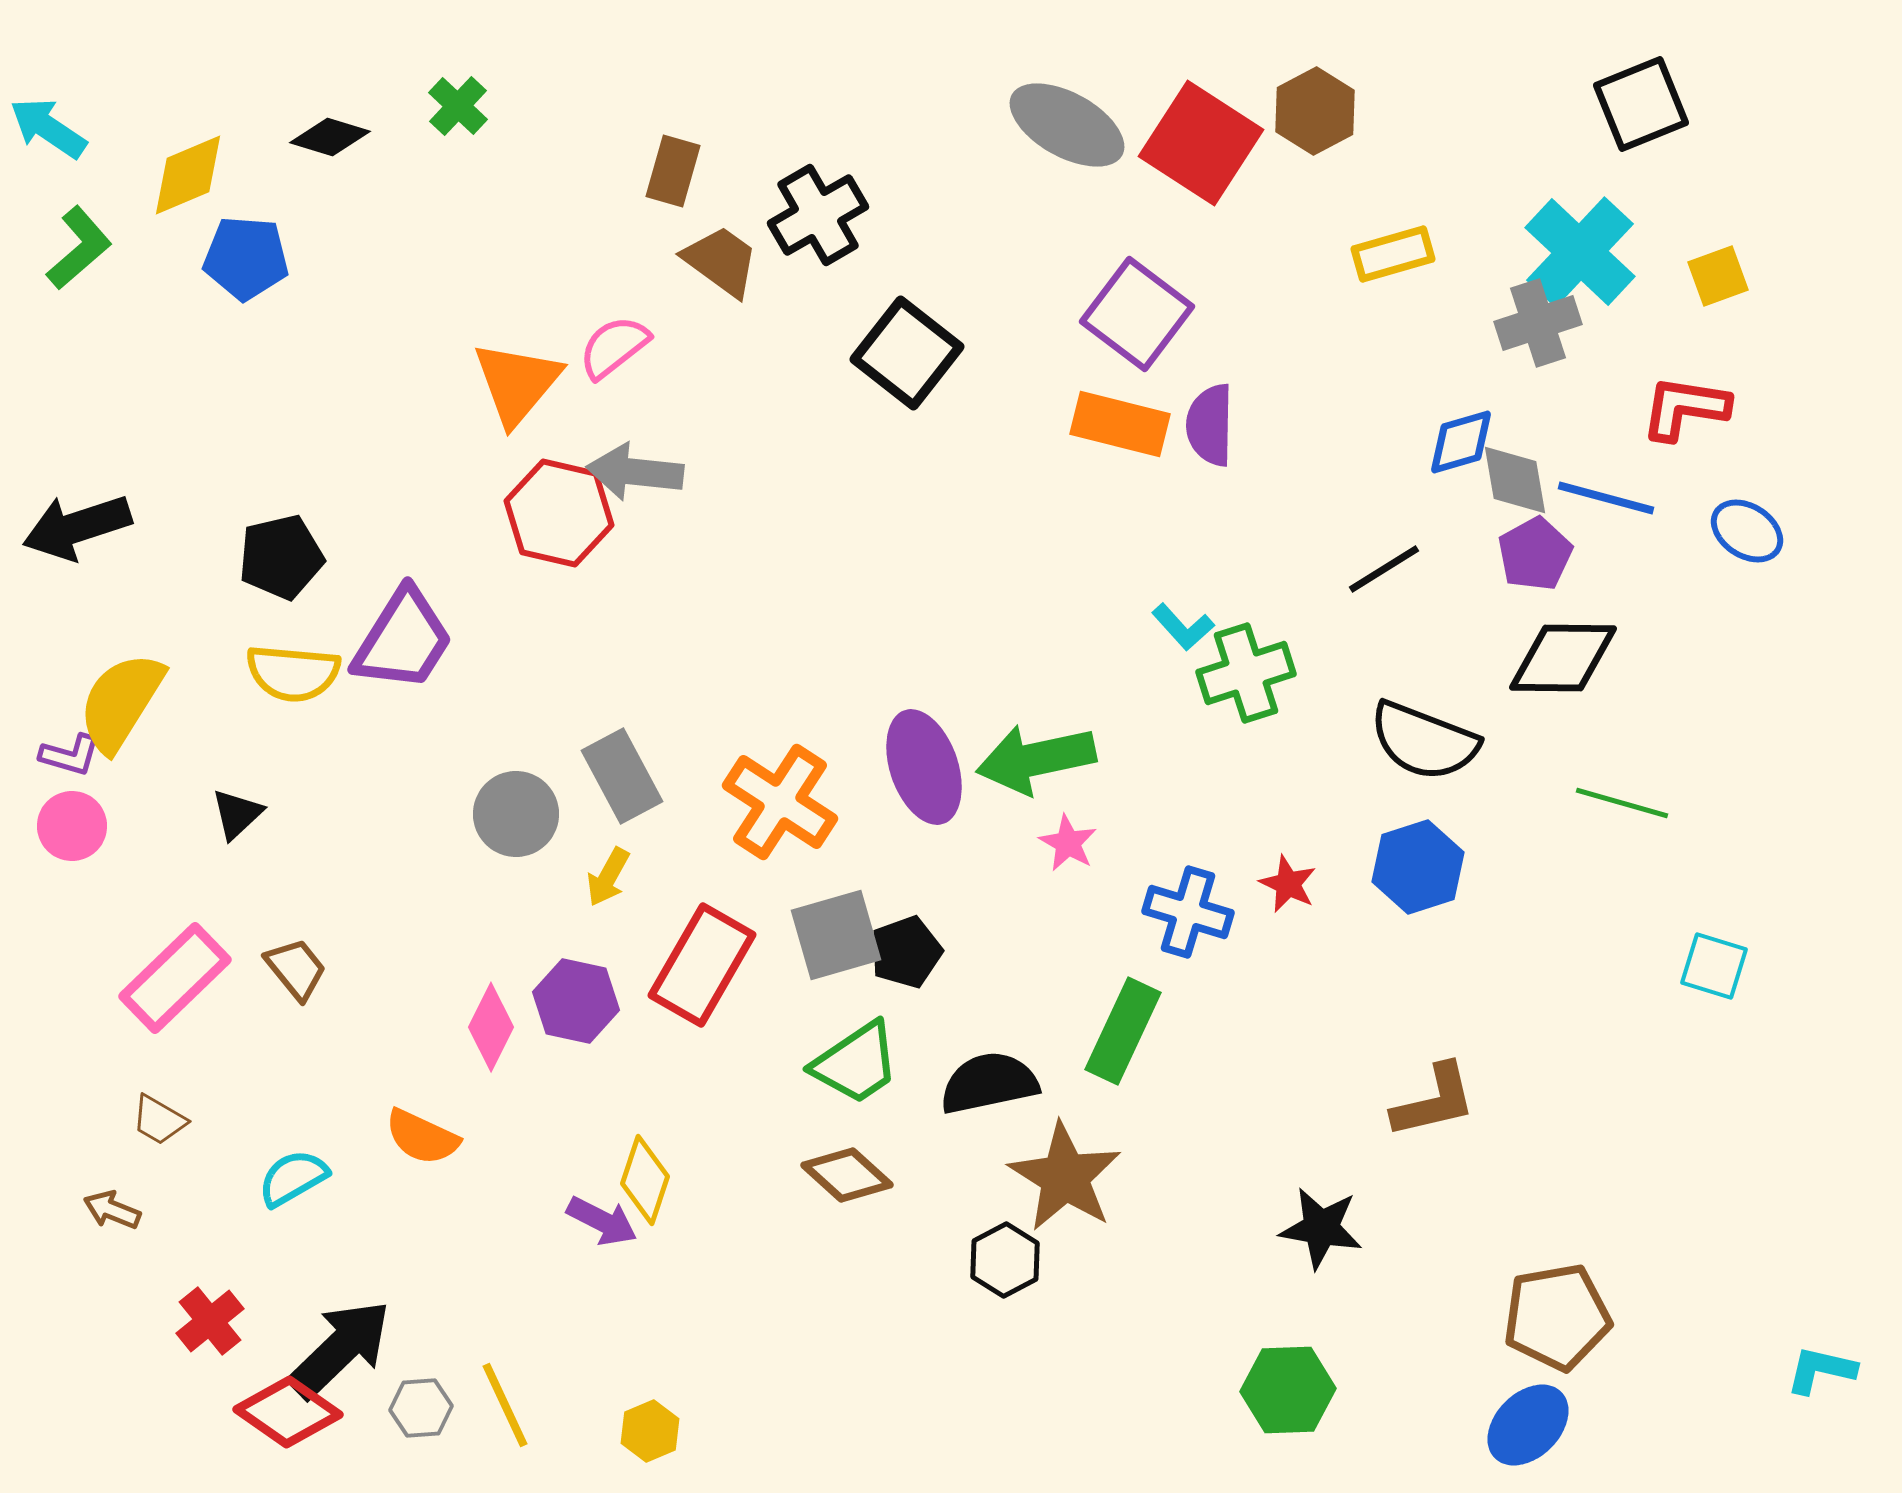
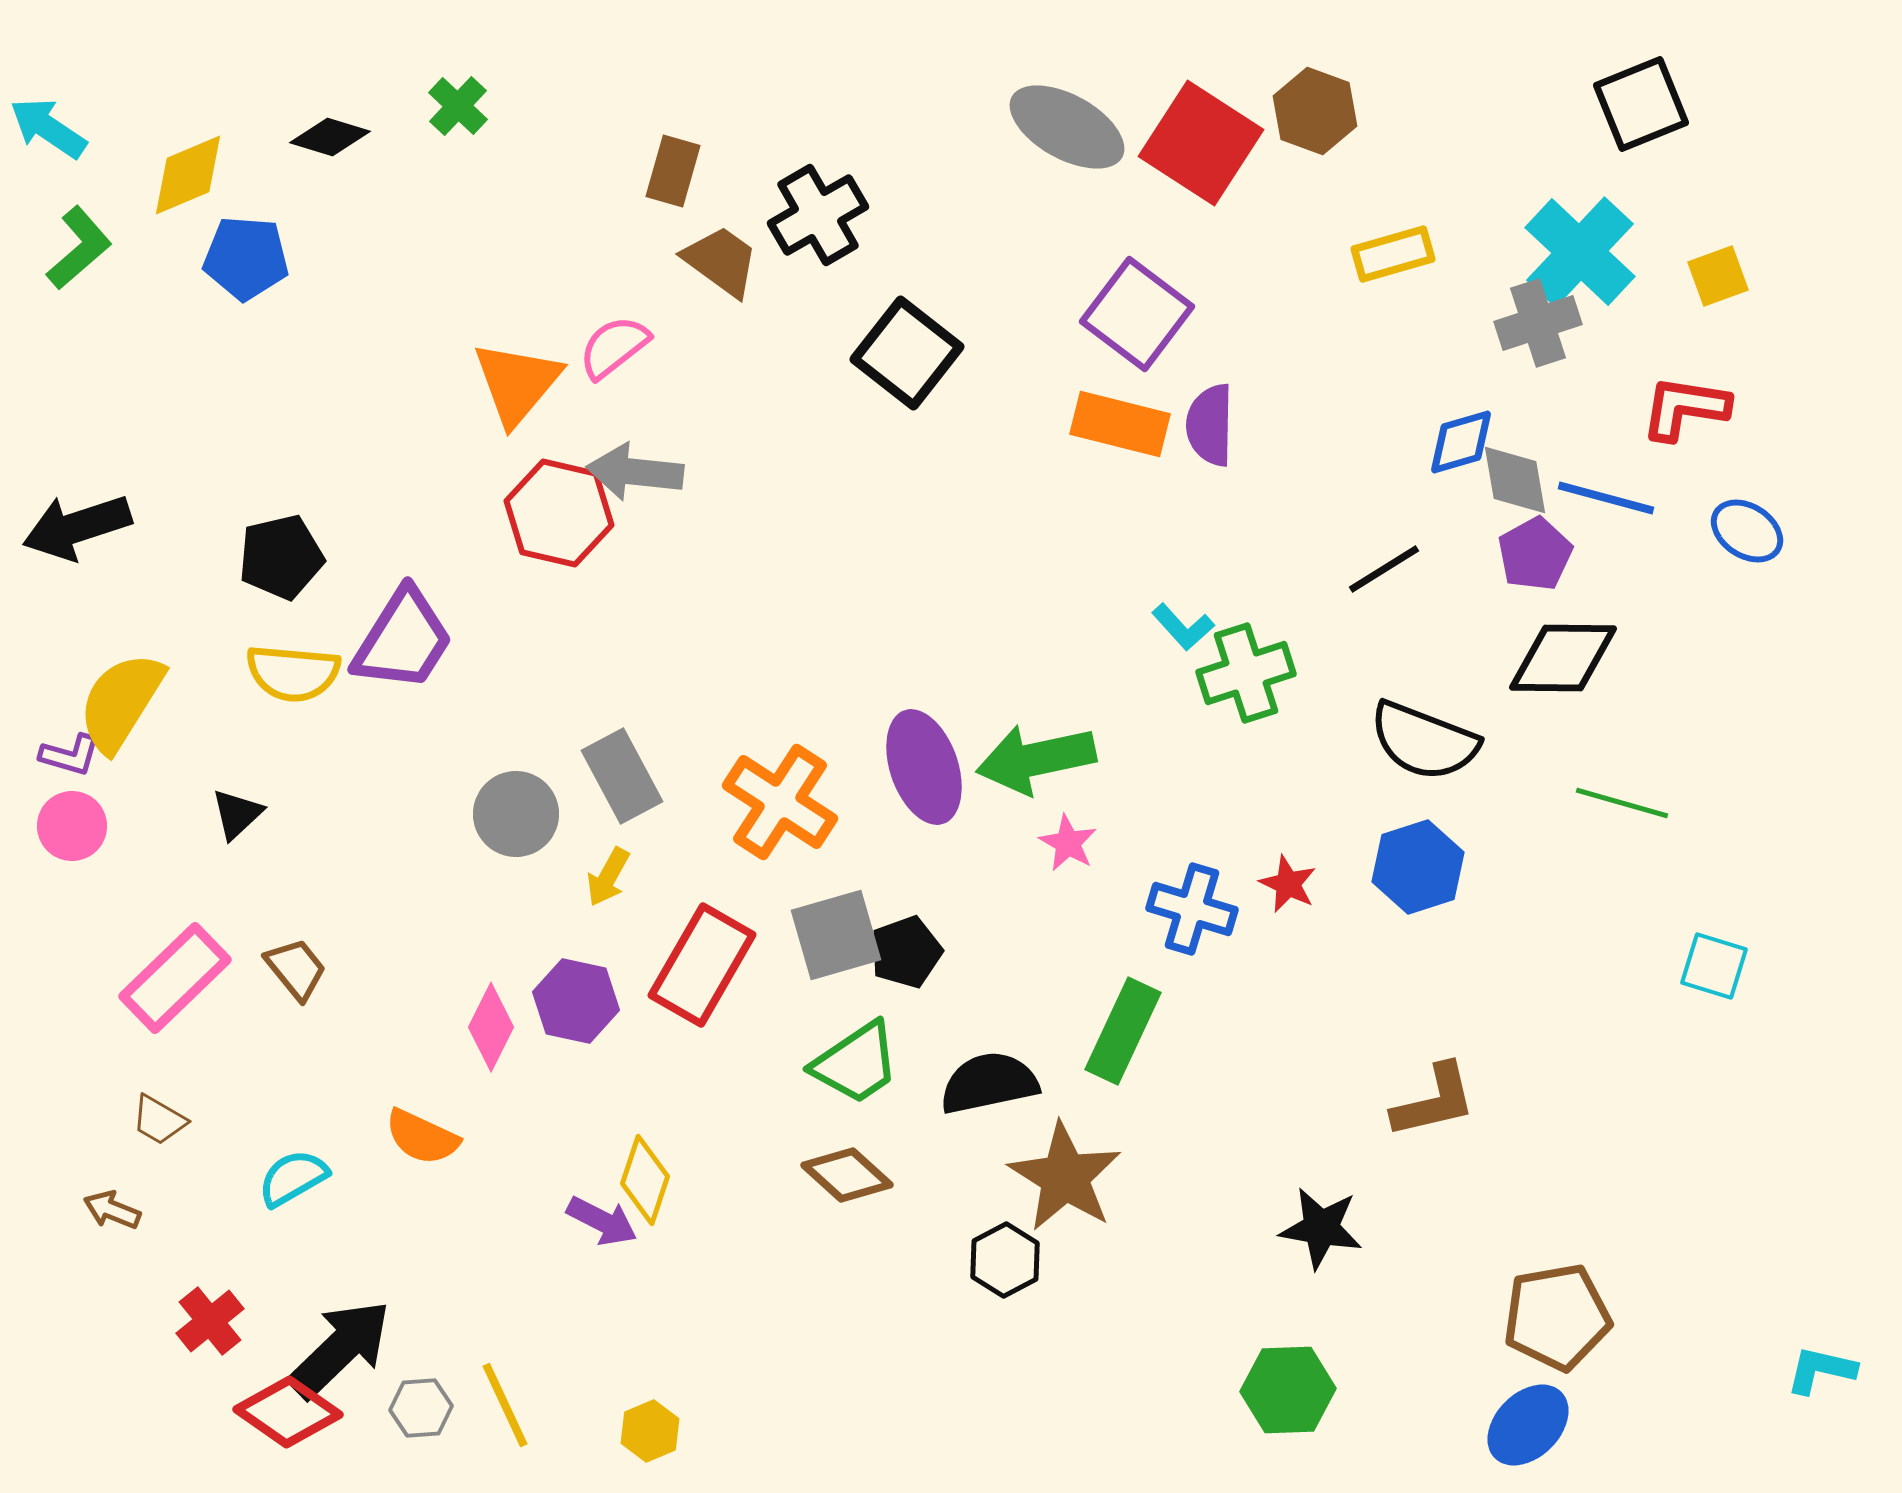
brown hexagon at (1315, 111): rotated 12 degrees counterclockwise
gray ellipse at (1067, 125): moved 2 px down
blue cross at (1188, 912): moved 4 px right, 3 px up
